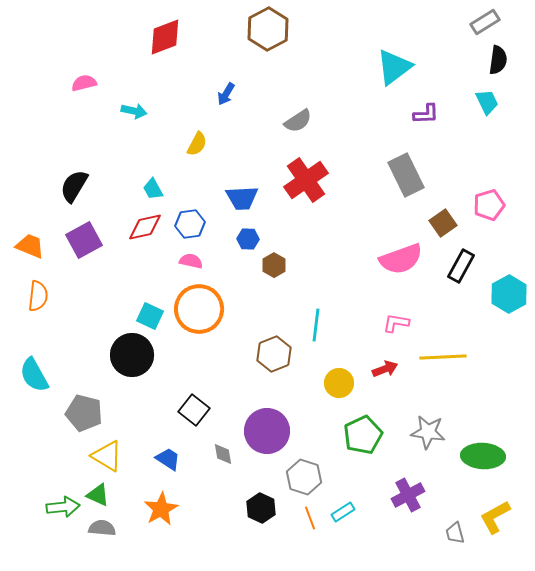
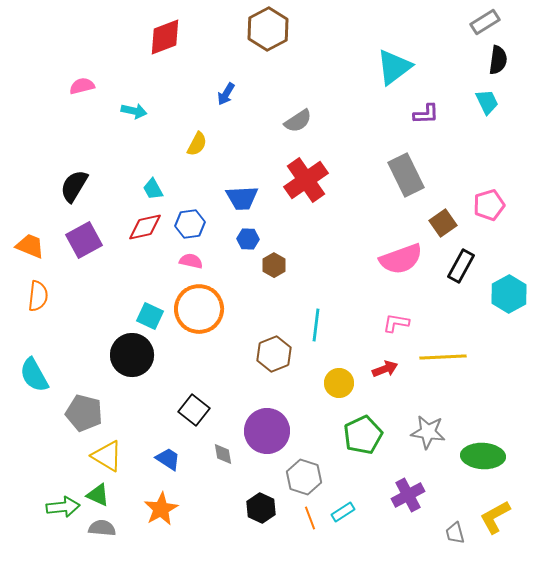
pink semicircle at (84, 83): moved 2 px left, 3 px down
